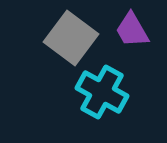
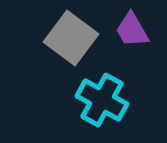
cyan cross: moved 8 px down
